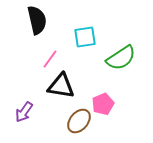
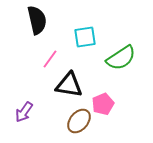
black triangle: moved 8 px right, 1 px up
